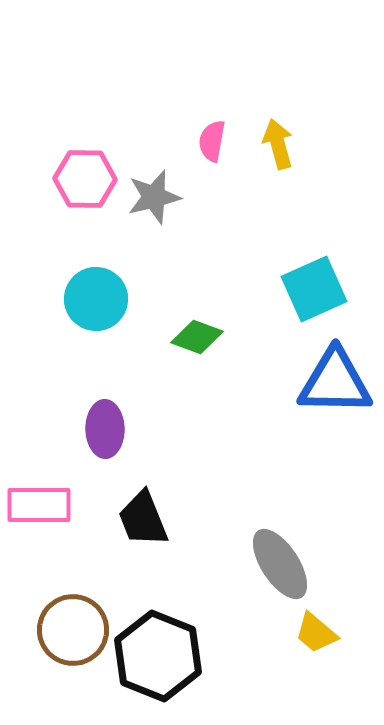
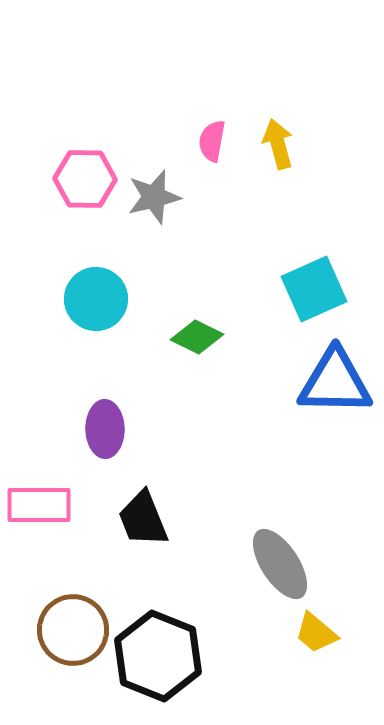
green diamond: rotated 6 degrees clockwise
